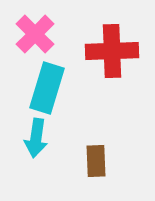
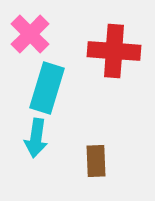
pink cross: moved 5 px left
red cross: moved 2 px right; rotated 6 degrees clockwise
